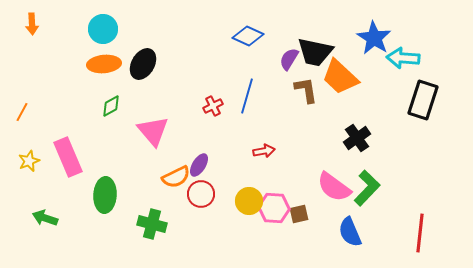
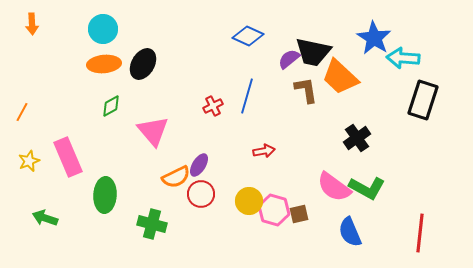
black trapezoid: moved 2 px left
purple semicircle: rotated 20 degrees clockwise
green L-shape: rotated 75 degrees clockwise
pink hexagon: moved 2 px down; rotated 12 degrees clockwise
